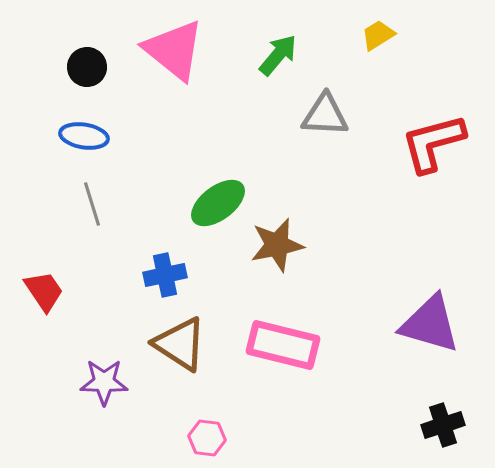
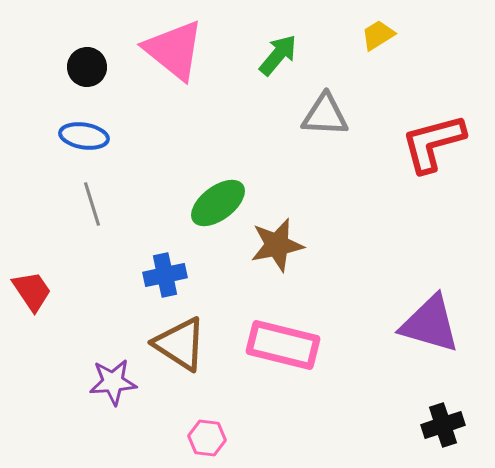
red trapezoid: moved 12 px left
purple star: moved 9 px right; rotated 6 degrees counterclockwise
